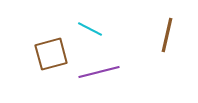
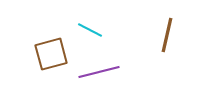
cyan line: moved 1 px down
